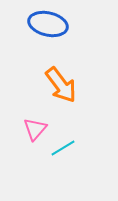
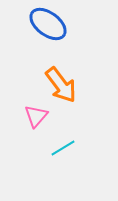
blue ellipse: rotated 24 degrees clockwise
pink triangle: moved 1 px right, 13 px up
